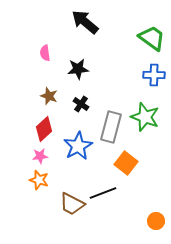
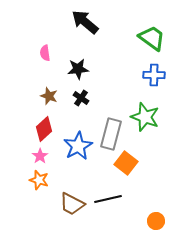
black cross: moved 6 px up
gray rectangle: moved 7 px down
pink star: rotated 28 degrees counterclockwise
black line: moved 5 px right, 6 px down; rotated 8 degrees clockwise
